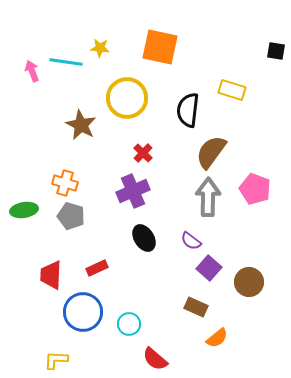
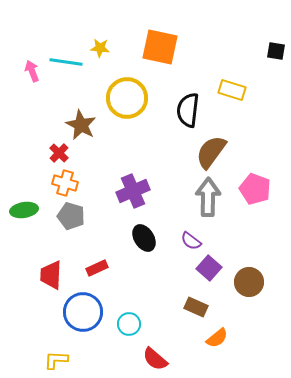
red cross: moved 84 px left
